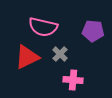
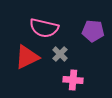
pink semicircle: moved 1 px right, 1 px down
